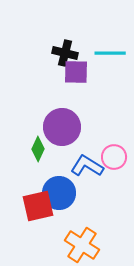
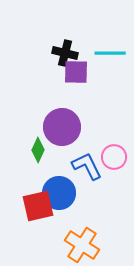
green diamond: moved 1 px down
blue L-shape: rotated 32 degrees clockwise
